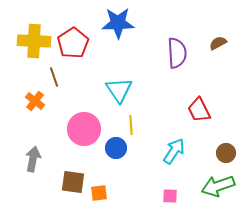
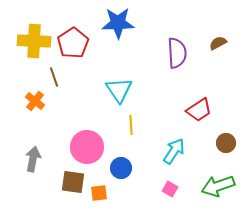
red trapezoid: rotated 96 degrees counterclockwise
pink circle: moved 3 px right, 18 px down
blue circle: moved 5 px right, 20 px down
brown circle: moved 10 px up
pink square: moved 7 px up; rotated 28 degrees clockwise
